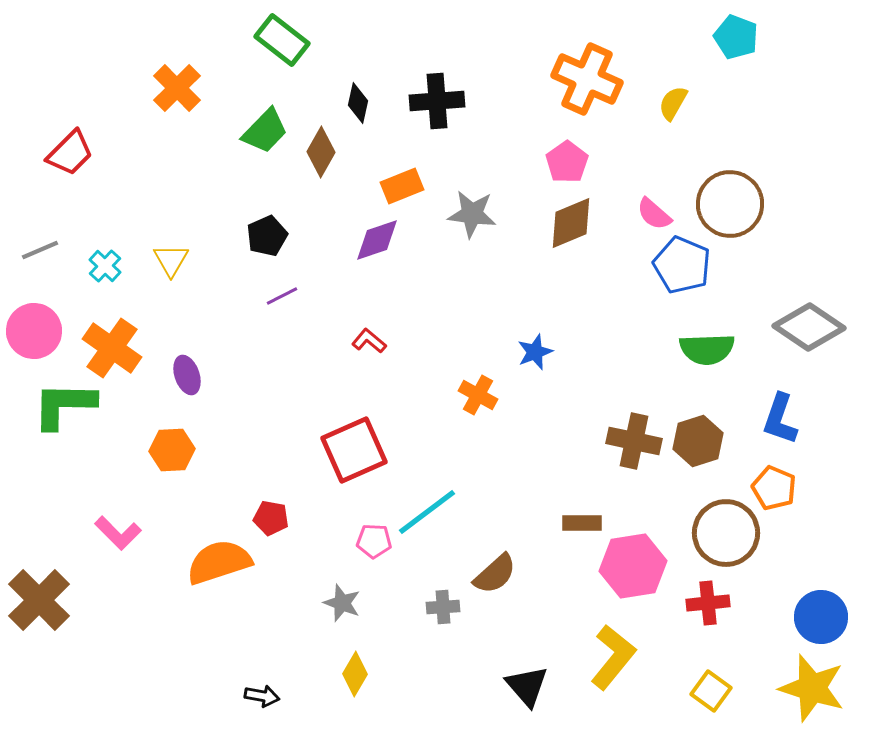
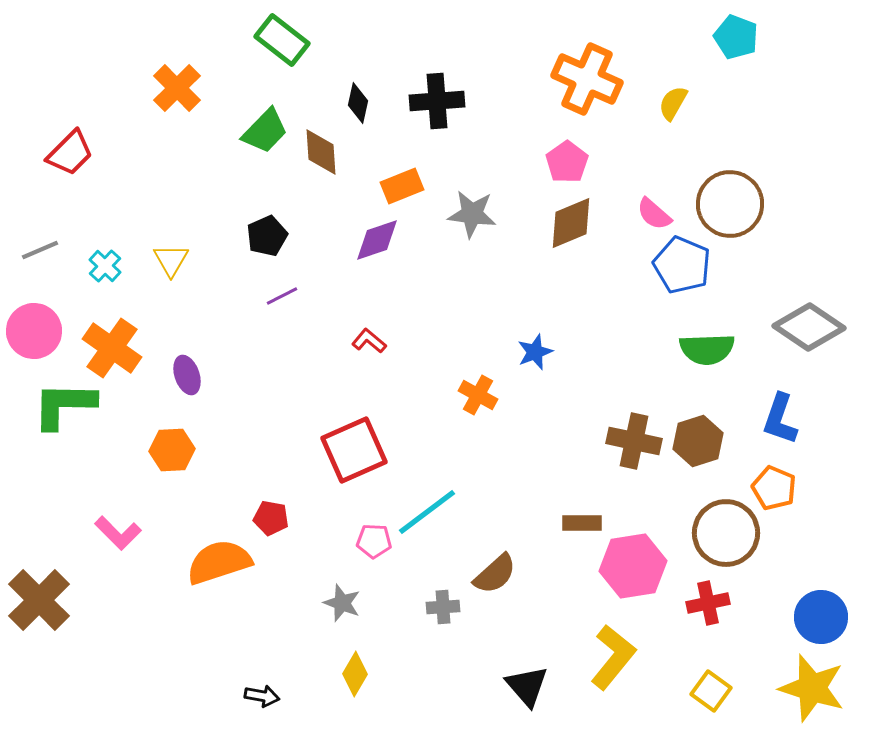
brown diamond at (321, 152): rotated 33 degrees counterclockwise
red cross at (708, 603): rotated 6 degrees counterclockwise
